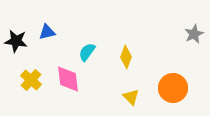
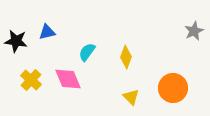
gray star: moved 3 px up
pink diamond: rotated 16 degrees counterclockwise
